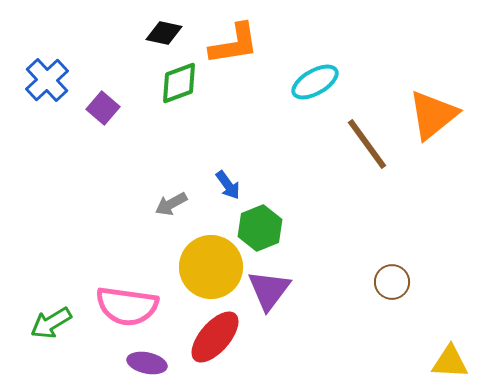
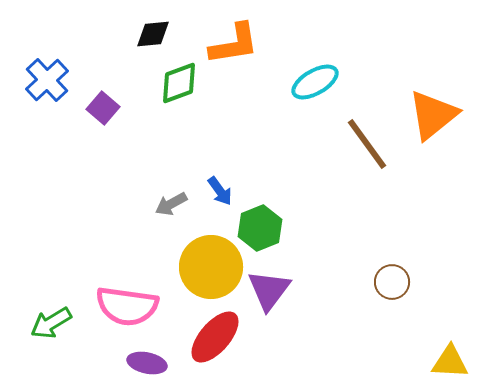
black diamond: moved 11 px left, 1 px down; rotated 18 degrees counterclockwise
blue arrow: moved 8 px left, 6 px down
